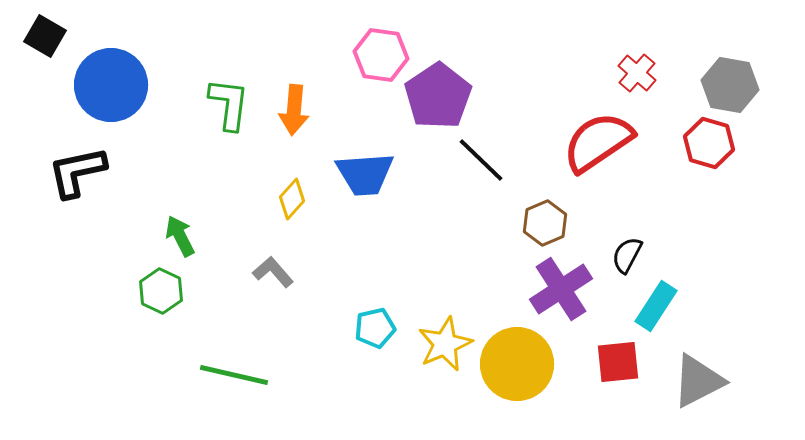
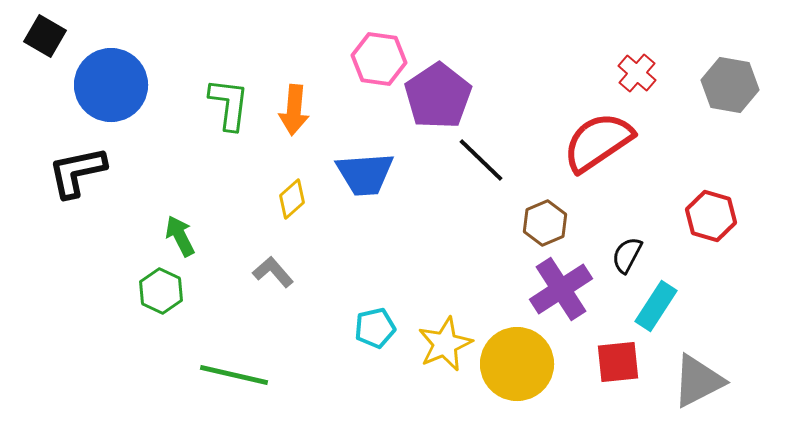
pink hexagon: moved 2 px left, 4 px down
red hexagon: moved 2 px right, 73 px down
yellow diamond: rotated 6 degrees clockwise
